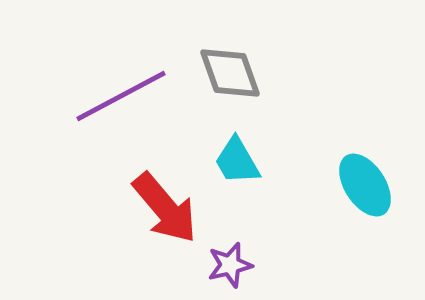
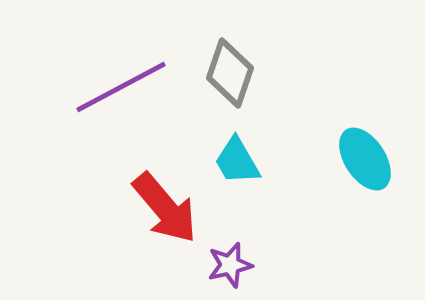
gray diamond: rotated 38 degrees clockwise
purple line: moved 9 px up
cyan ellipse: moved 26 px up
